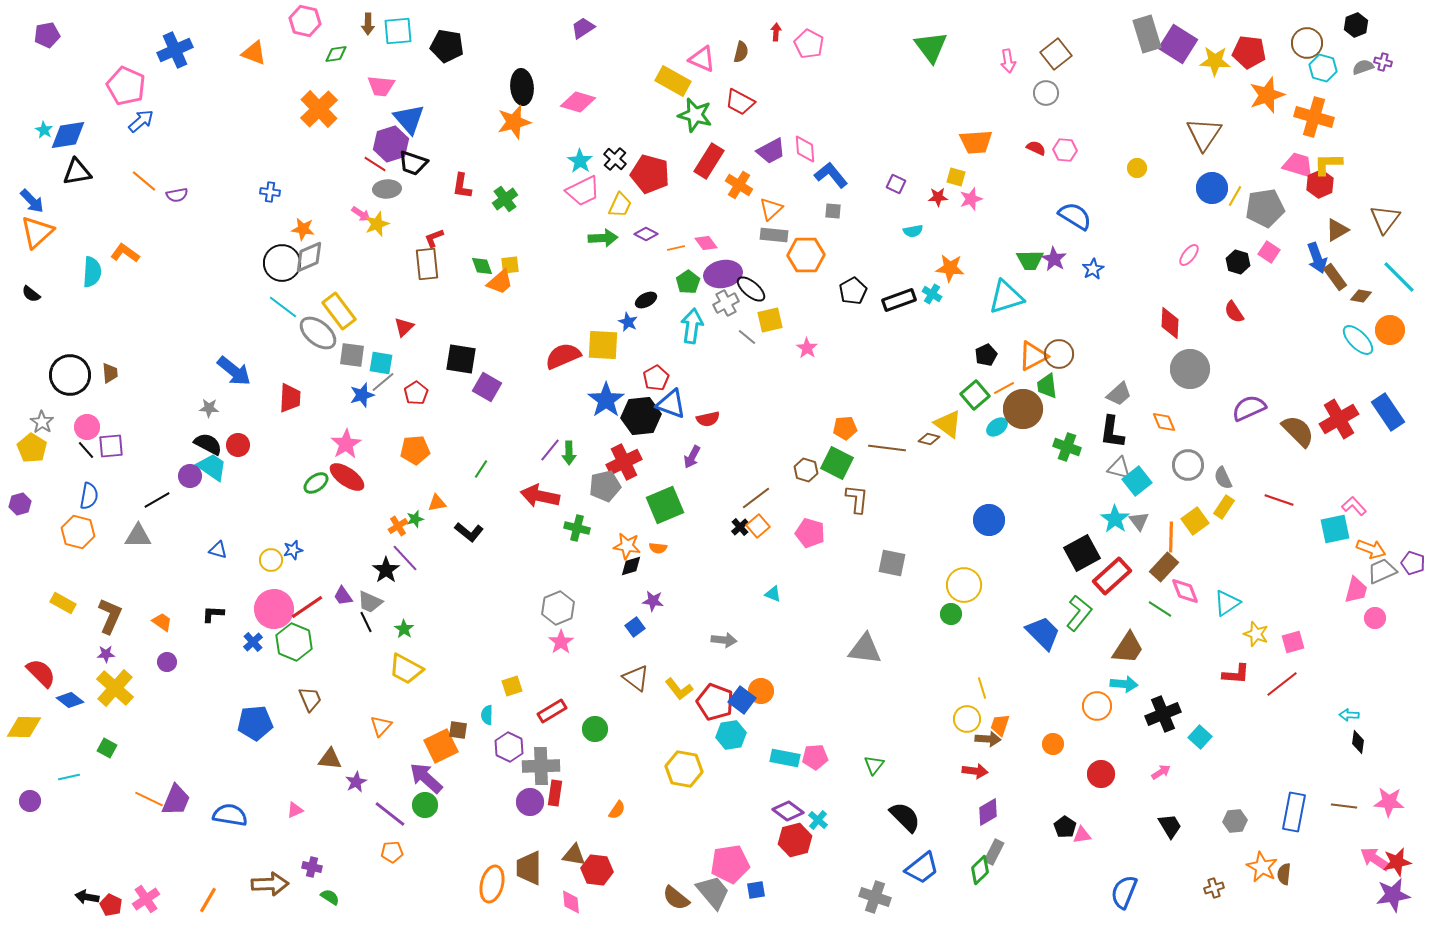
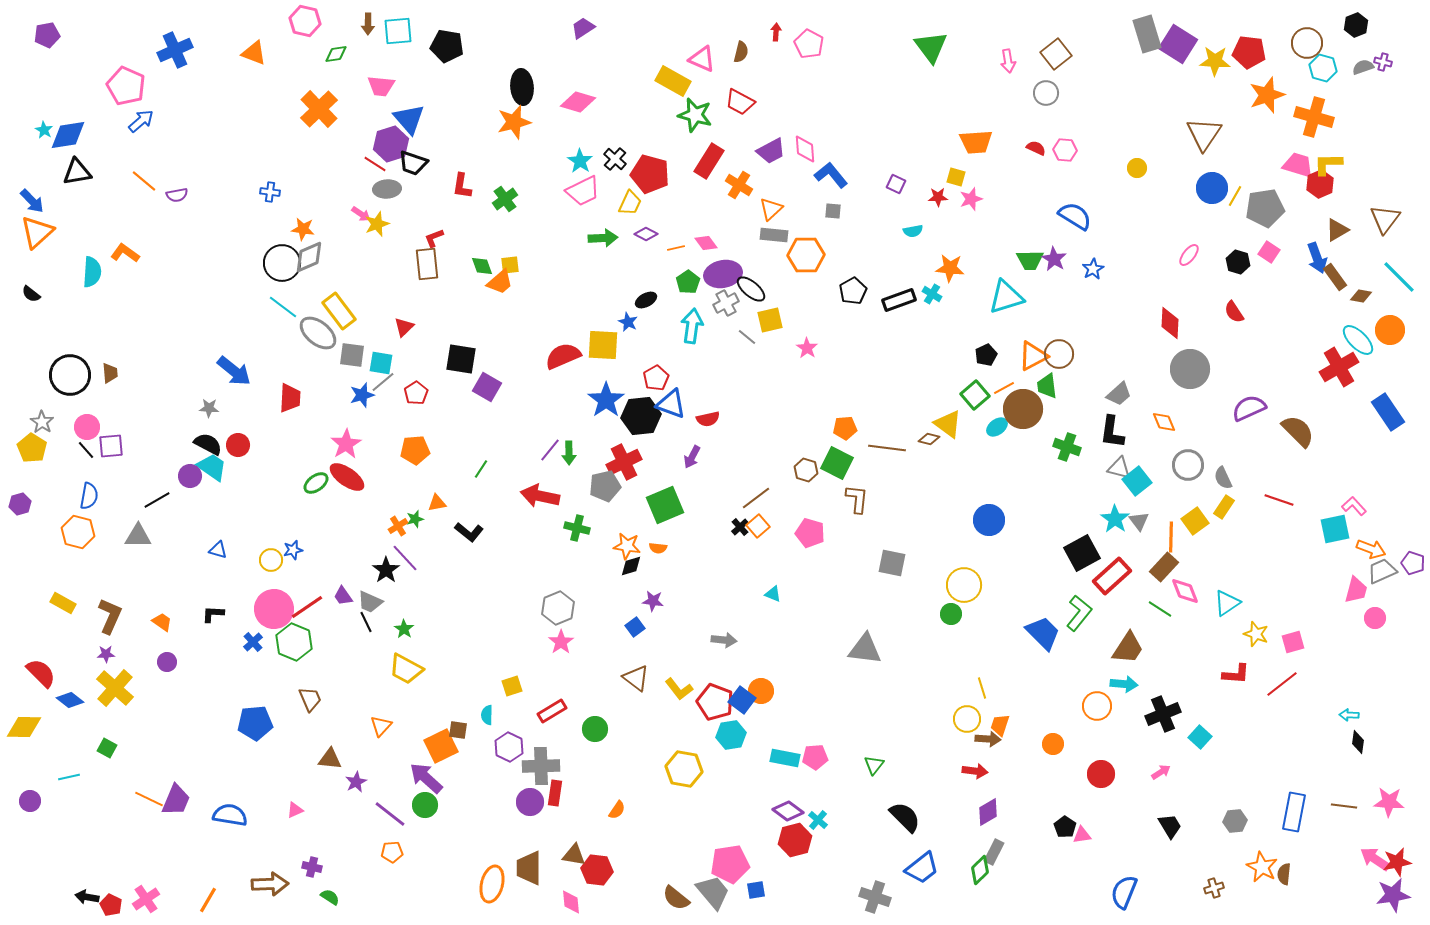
yellow trapezoid at (620, 205): moved 10 px right, 2 px up
red cross at (1339, 419): moved 52 px up
